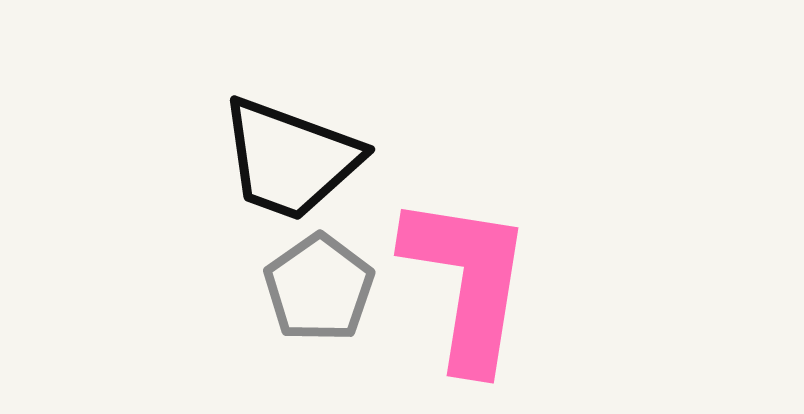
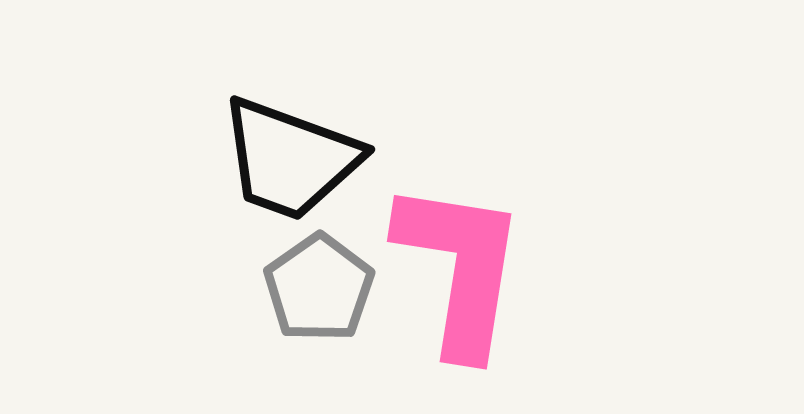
pink L-shape: moved 7 px left, 14 px up
